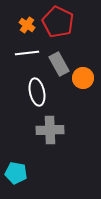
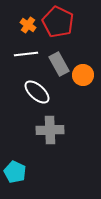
orange cross: moved 1 px right
white line: moved 1 px left, 1 px down
orange circle: moved 3 px up
white ellipse: rotated 36 degrees counterclockwise
cyan pentagon: moved 1 px left, 1 px up; rotated 15 degrees clockwise
